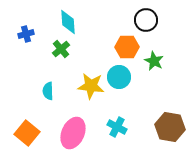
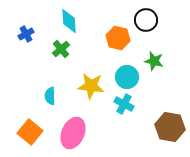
cyan diamond: moved 1 px right, 1 px up
blue cross: rotated 14 degrees counterclockwise
orange hexagon: moved 9 px left, 9 px up; rotated 15 degrees clockwise
green star: rotated 12 degrees counterclockwise
cyan circle: moved 8 px right
cyan semicircle: moved 2 px right, 5 px down
cyan cross: moved 7 px right, 23 px up
orange square: moved 3 px right, 1 px up
